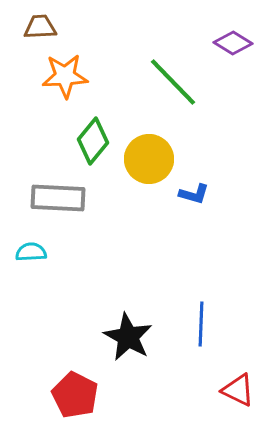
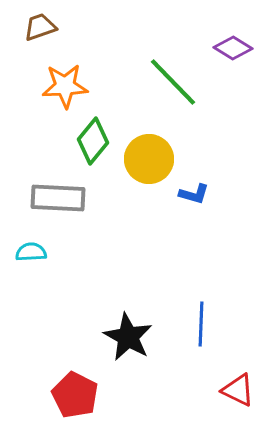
brown trapezoid: rotated 16 degrees counterclockwise
purple diamond: moved 5 px down
orange star: moved 10 px down
